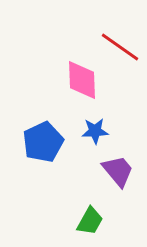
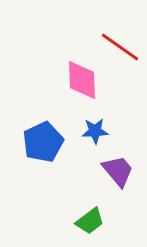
green trapezoid: rotated 24 degrees clockwise
